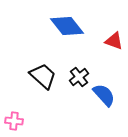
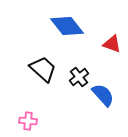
red triangle: moved 2 px left, 3 px down
black trapezoid: moved 7 px up
blue semicircle: moved 1 px left
pink cross: moved 14 px right
